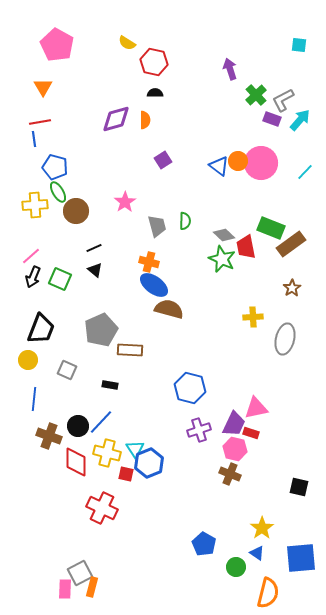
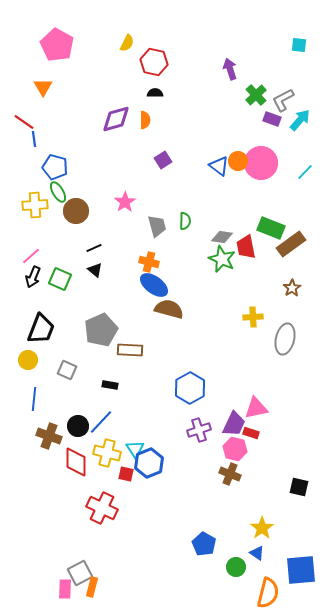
yellow semicircle at (127, 43): rotated 96 degrees counterclockwise
red line at (40, 122): moved 16 px left; rotated 45 degrees clockwise
gray diamond at (224, 235): moved 2 px left, 2 px down; rotated 35 degrees counterclockwise
blue hexagon at (190, 388): rotated 16 degrees clockwise
blue square at (301, 558): moved 12 px down
